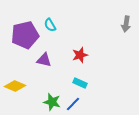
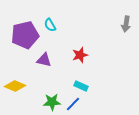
cyan rectangle: moved 1 px right, 3 px down
green star: rotated 18 degrees counterclockwise
